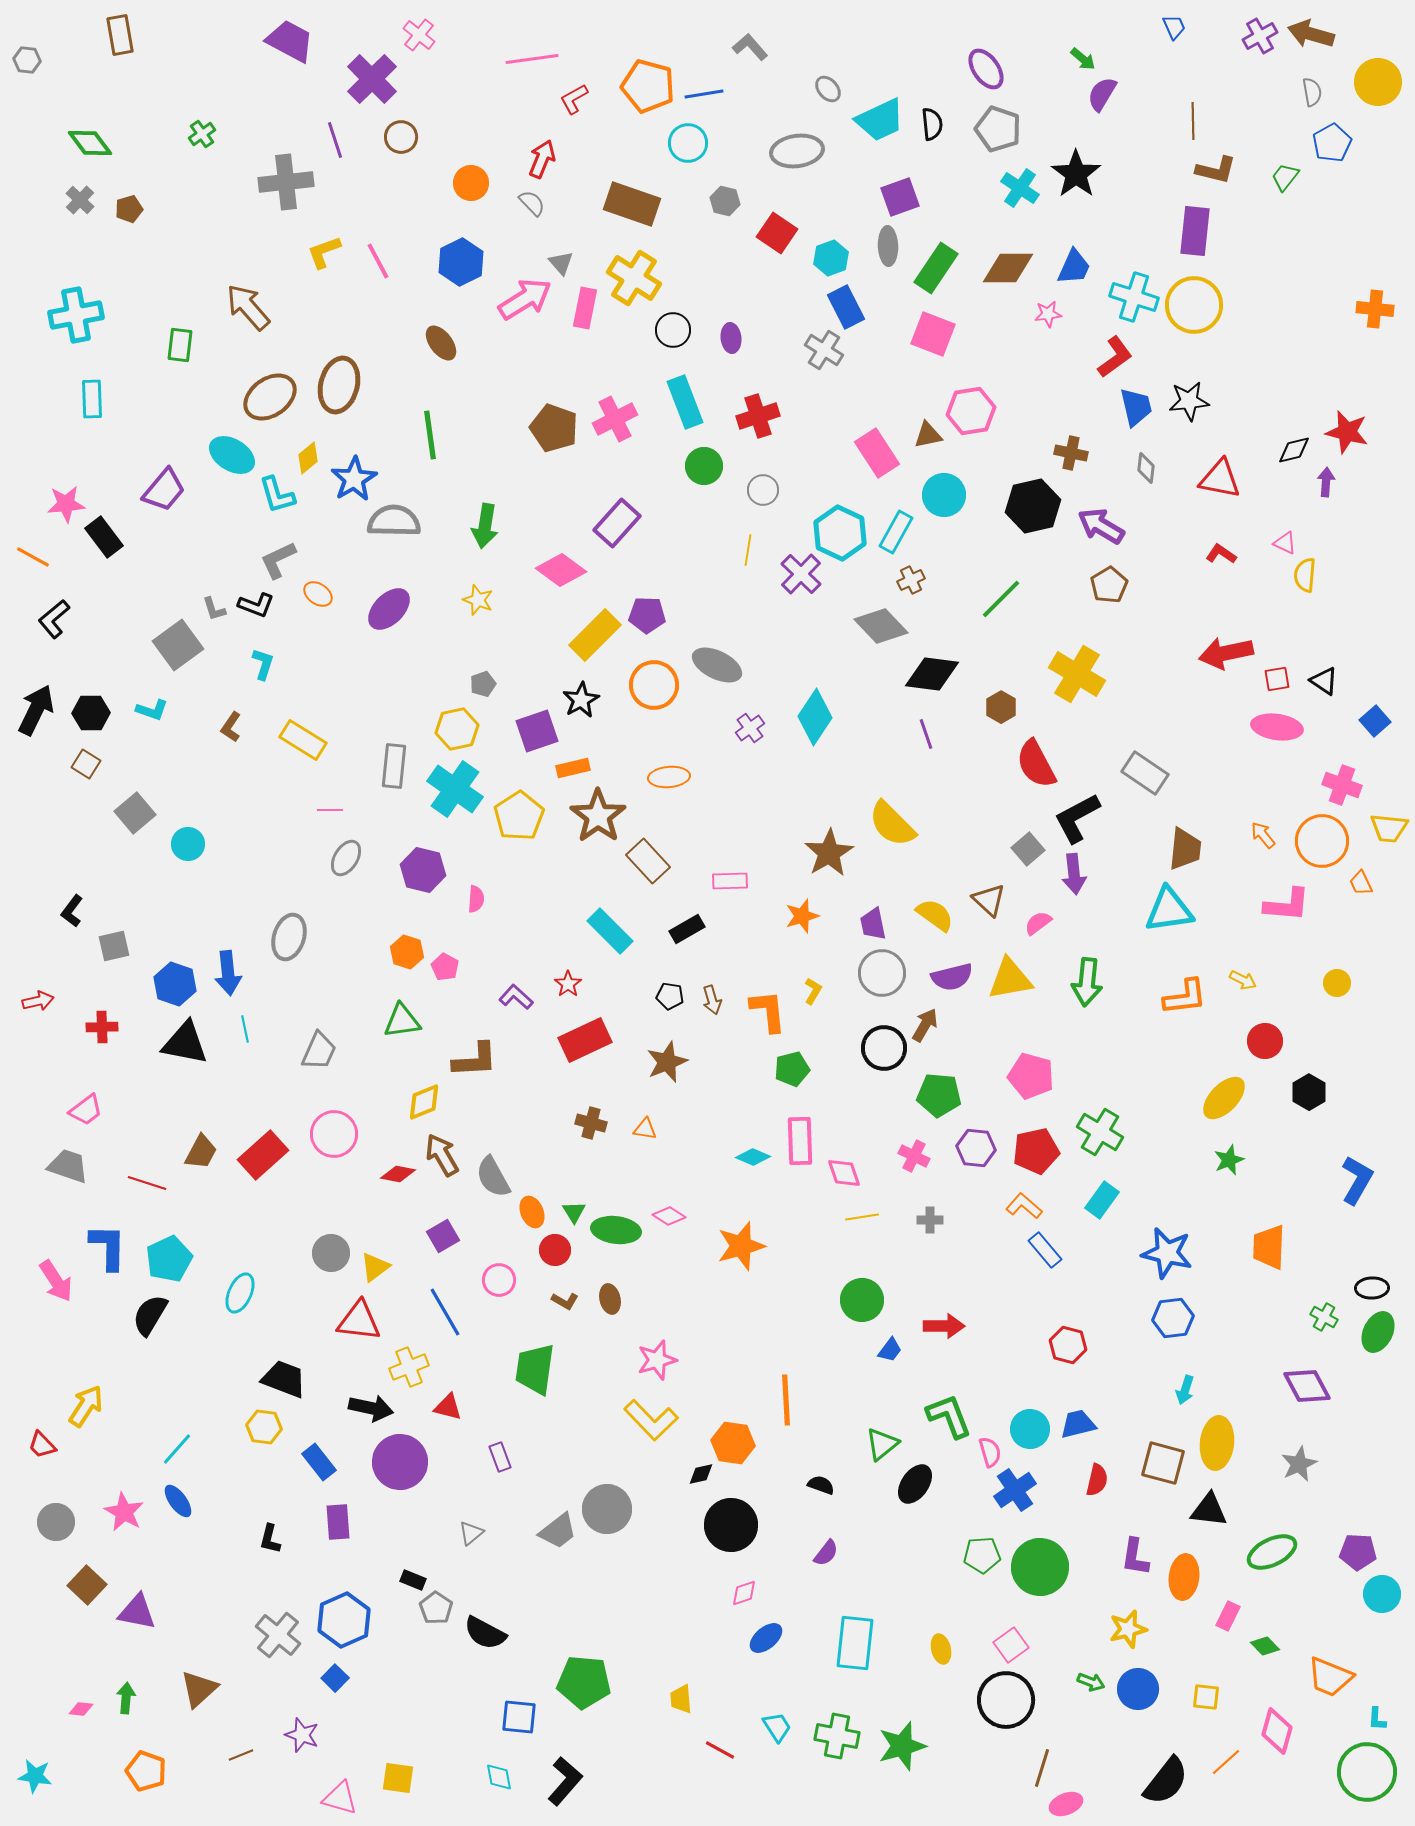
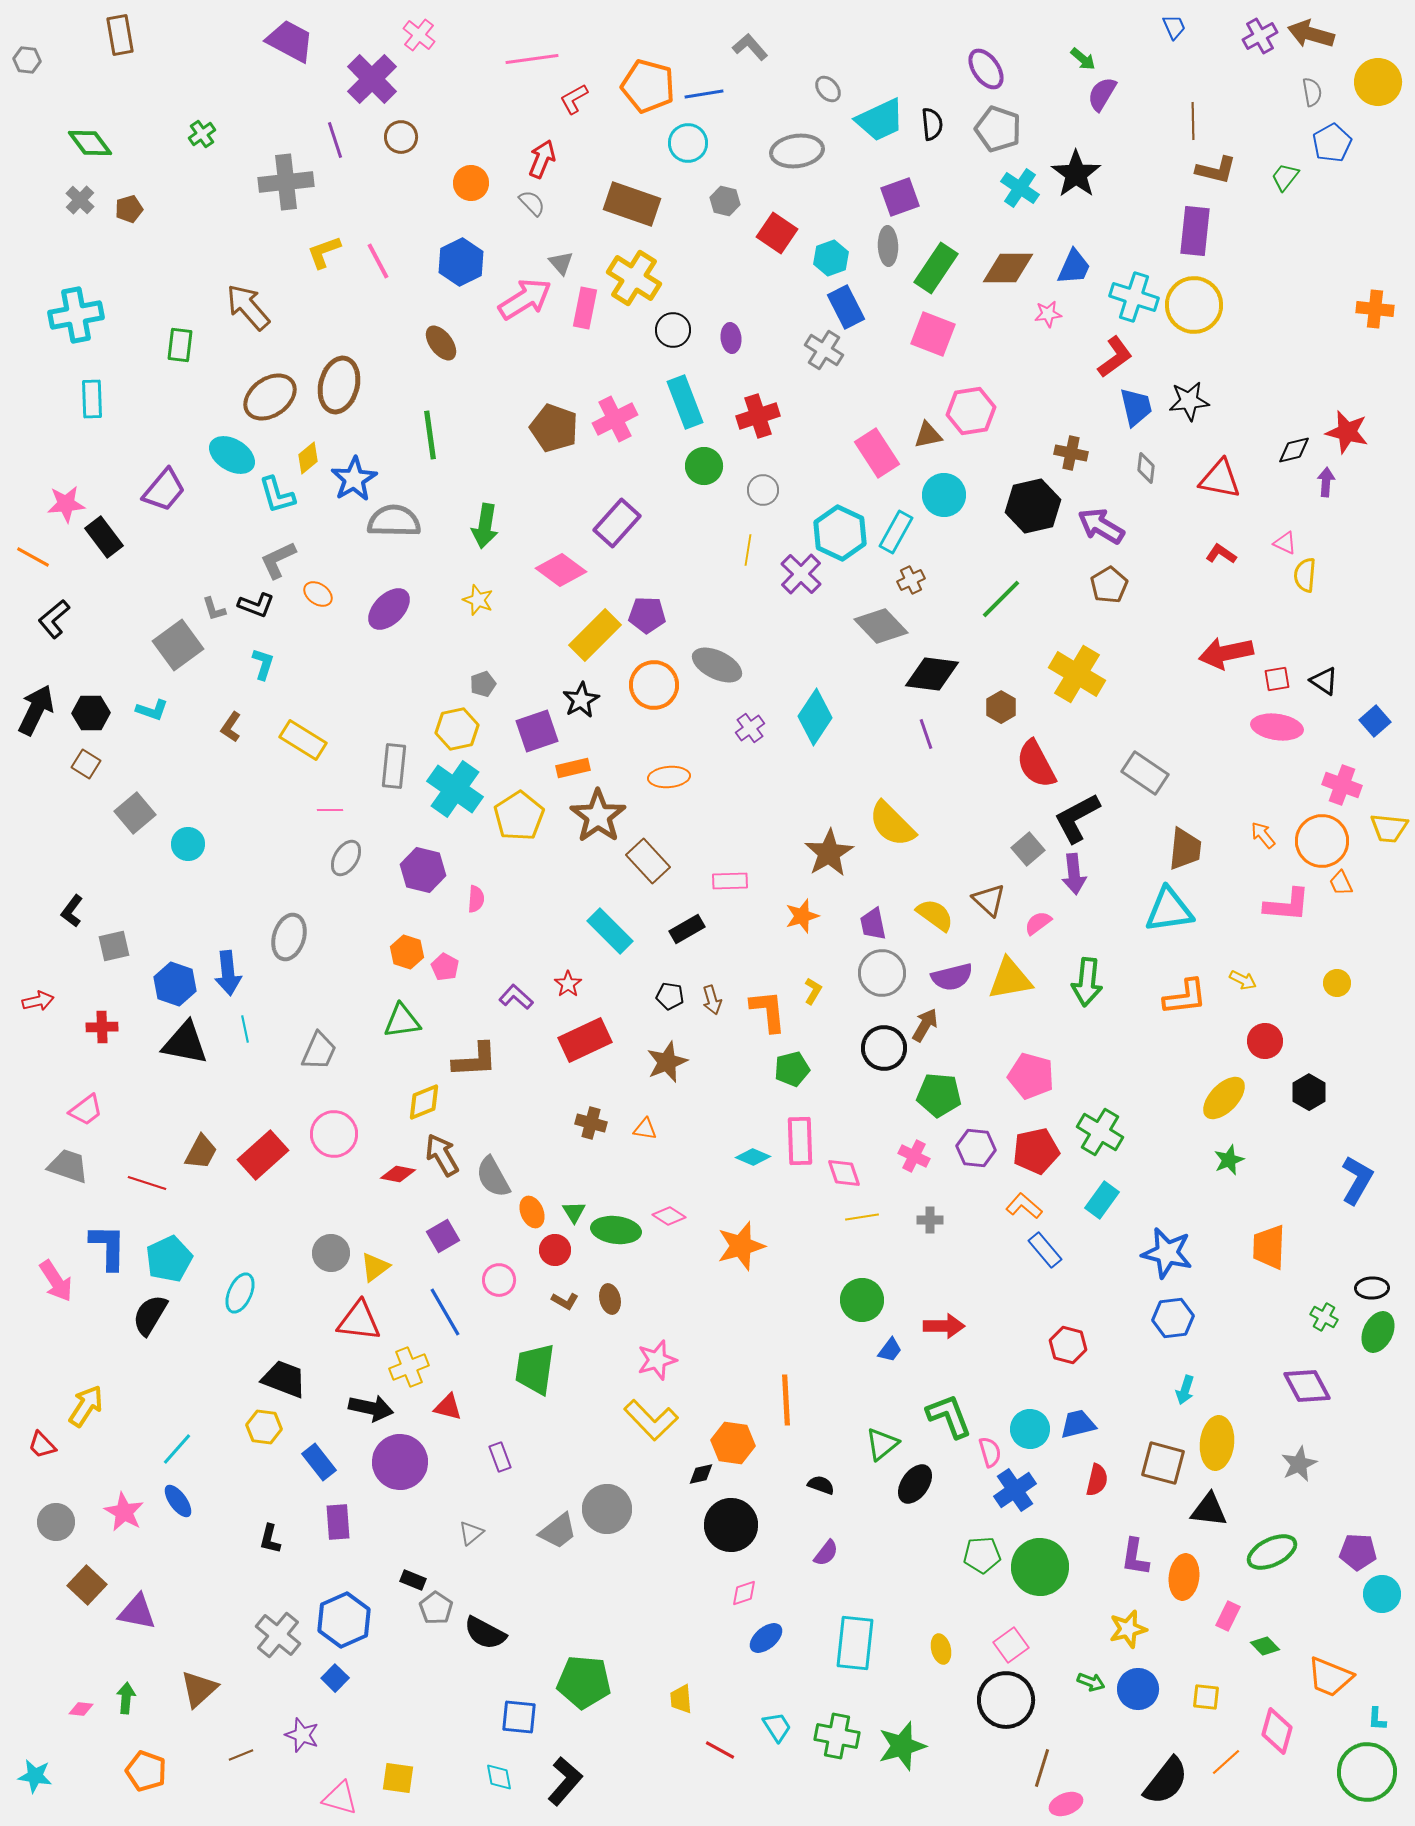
orange trapezoid at (1361, 883): moved 20 px left
